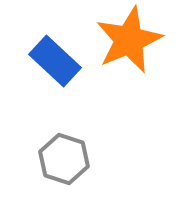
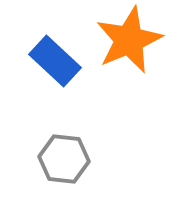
gray hexagon: rotated 12 degrees counterclockwise
